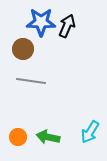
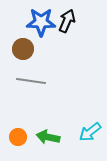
black arrow: moved 5 px up
cyan arrow: rotated 20 degrees clockwise
